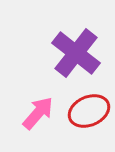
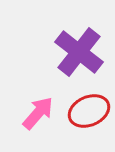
purple cross: moved 3 px right, 1 px up
